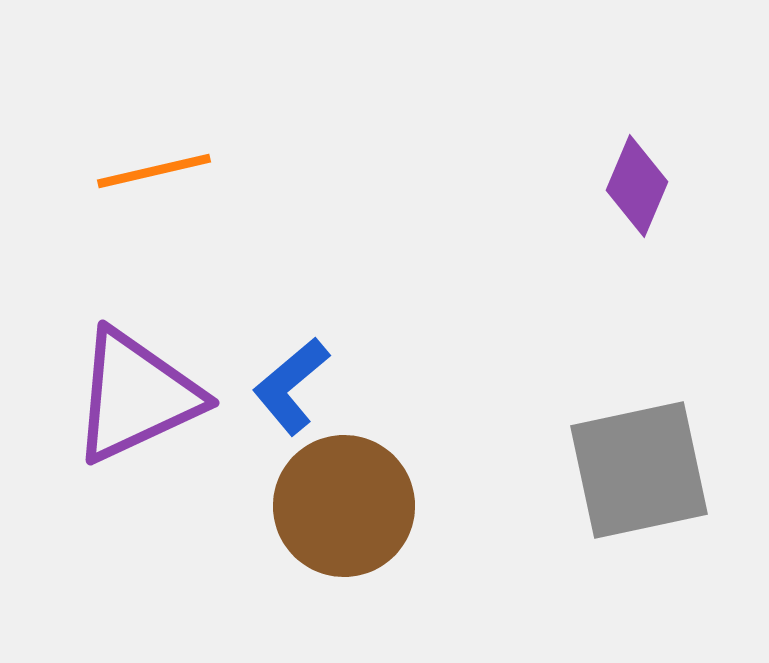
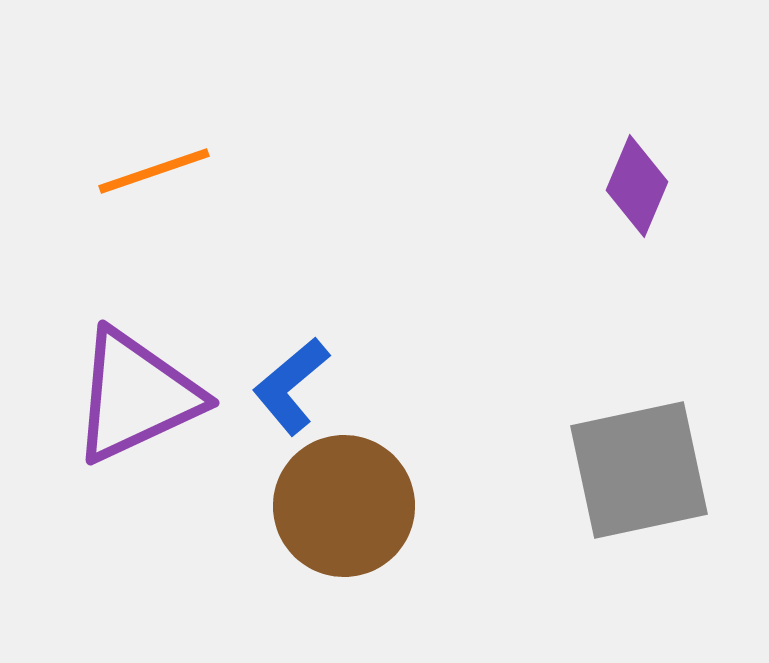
orange line: rotated 6 degrees counterclockwise
